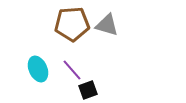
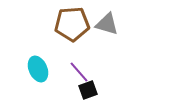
gray triangle: moved 1 px up
purple line: moved 7 px right, 2 px down
